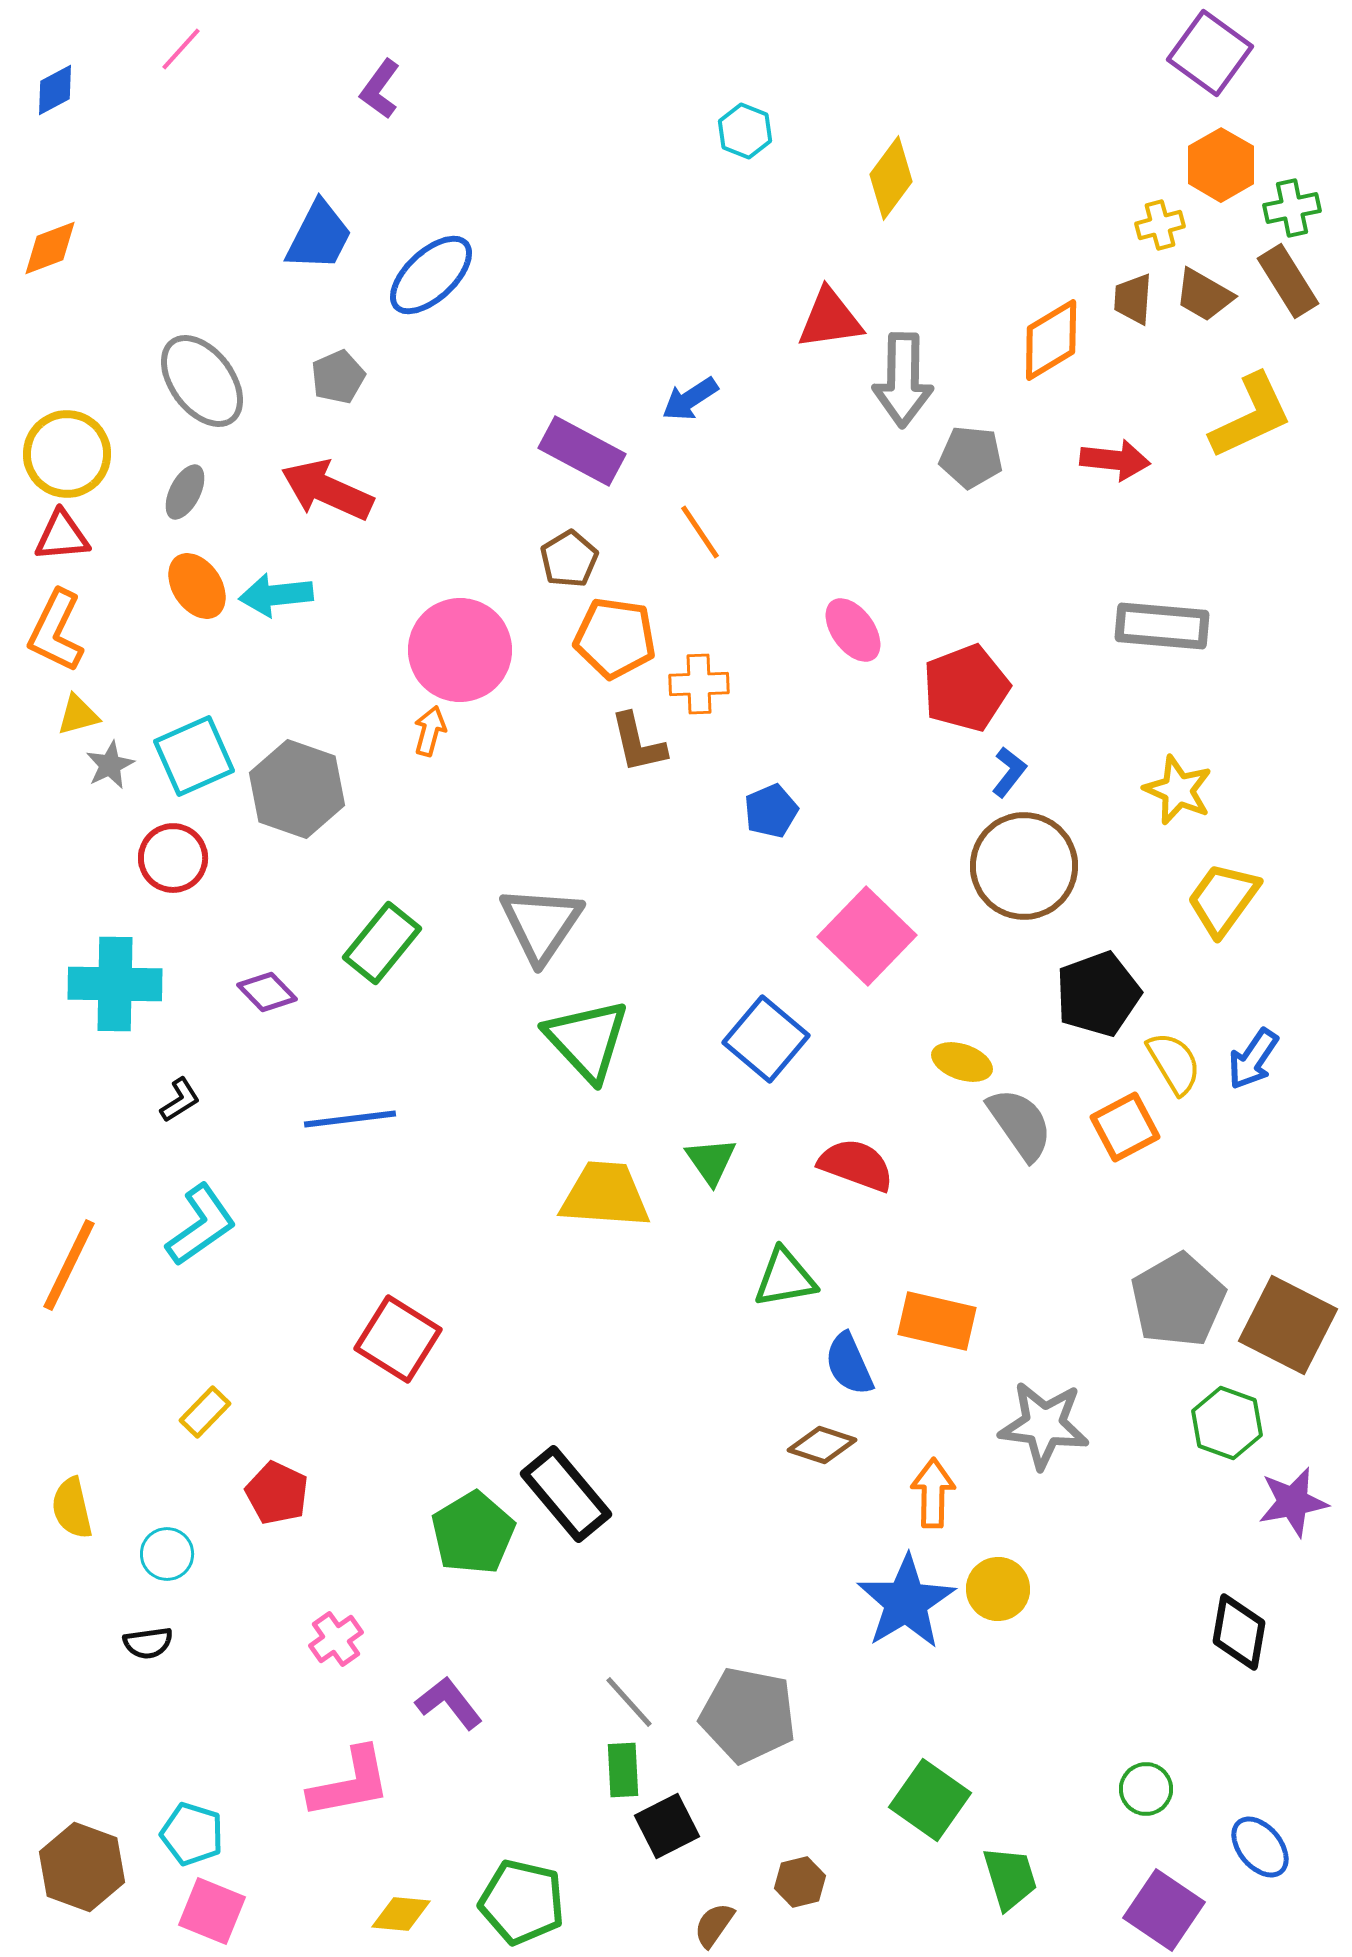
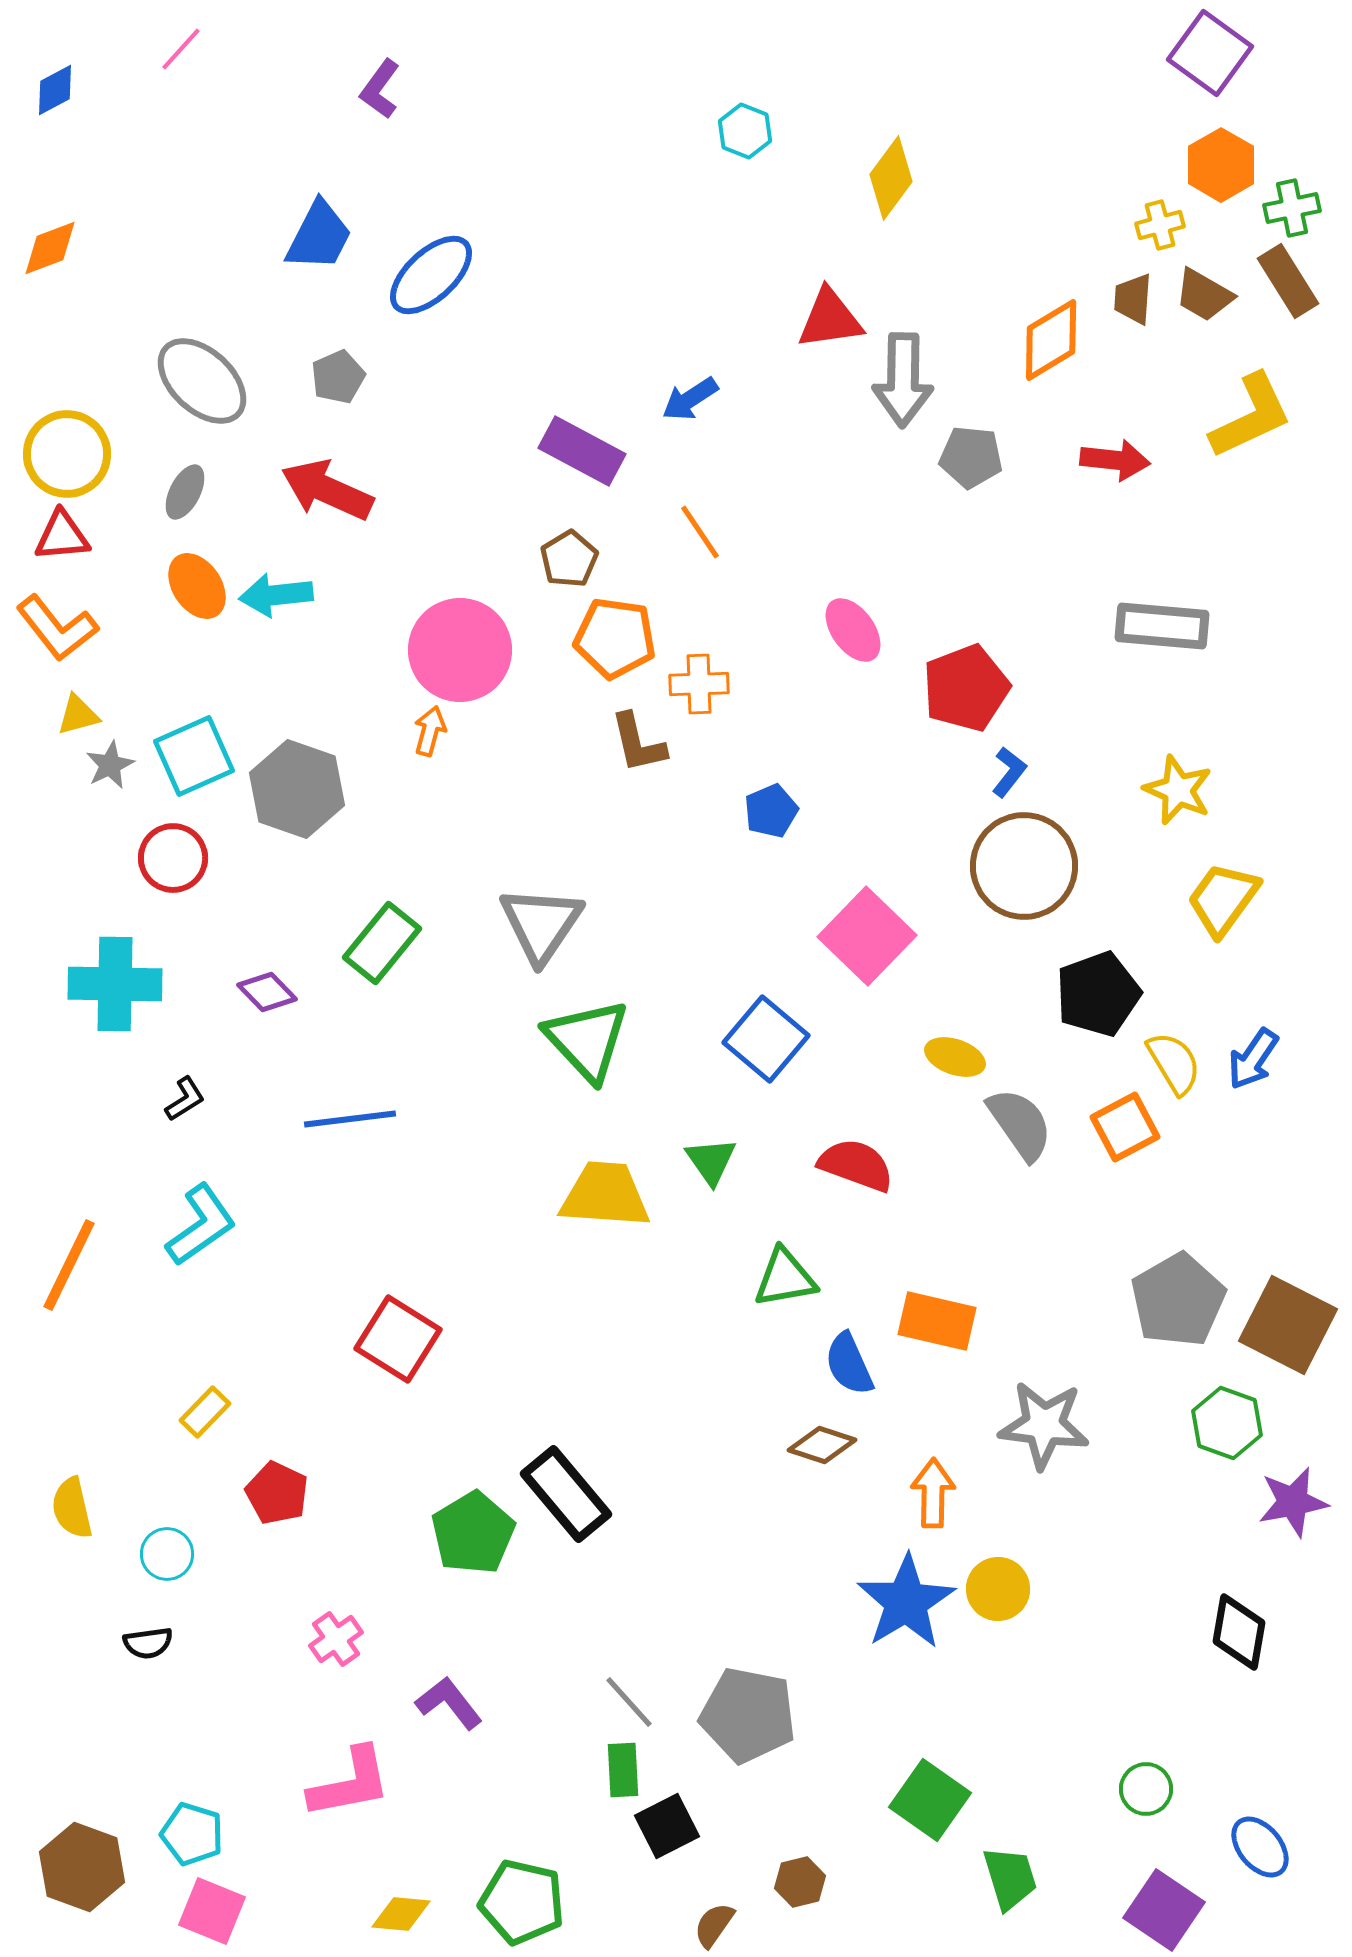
gray ellipse at (202, 381): rotated 10 degrees counterclockwise
orange L-shape at (56, 631): moved 1 px right, 3 px up; rotated 64 degrees counterclockwise
yellow ellipse at (962, 1062): moved 7 px left, 5 px up
black L-shape at (180, 1100): moved 5 px right, 1 px up
